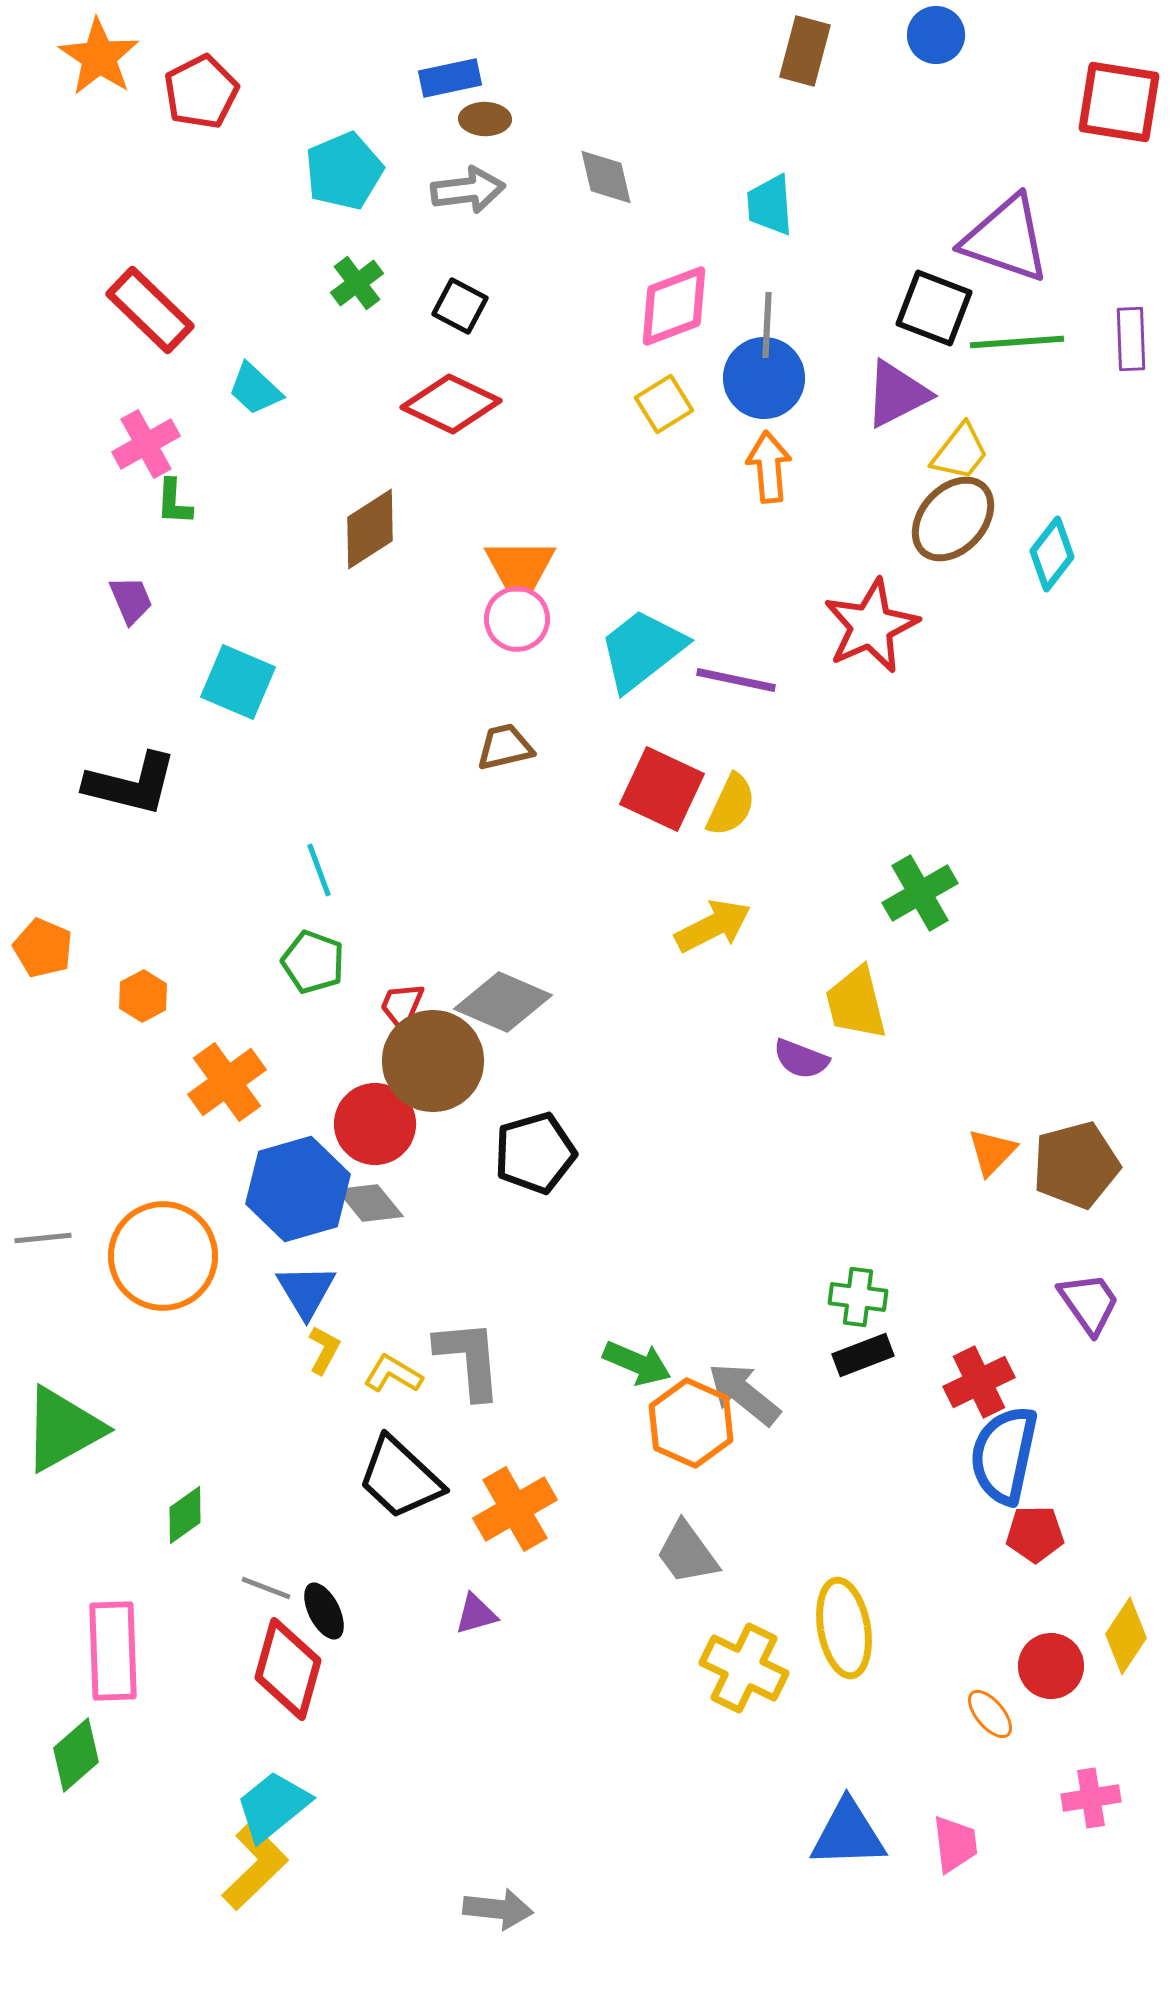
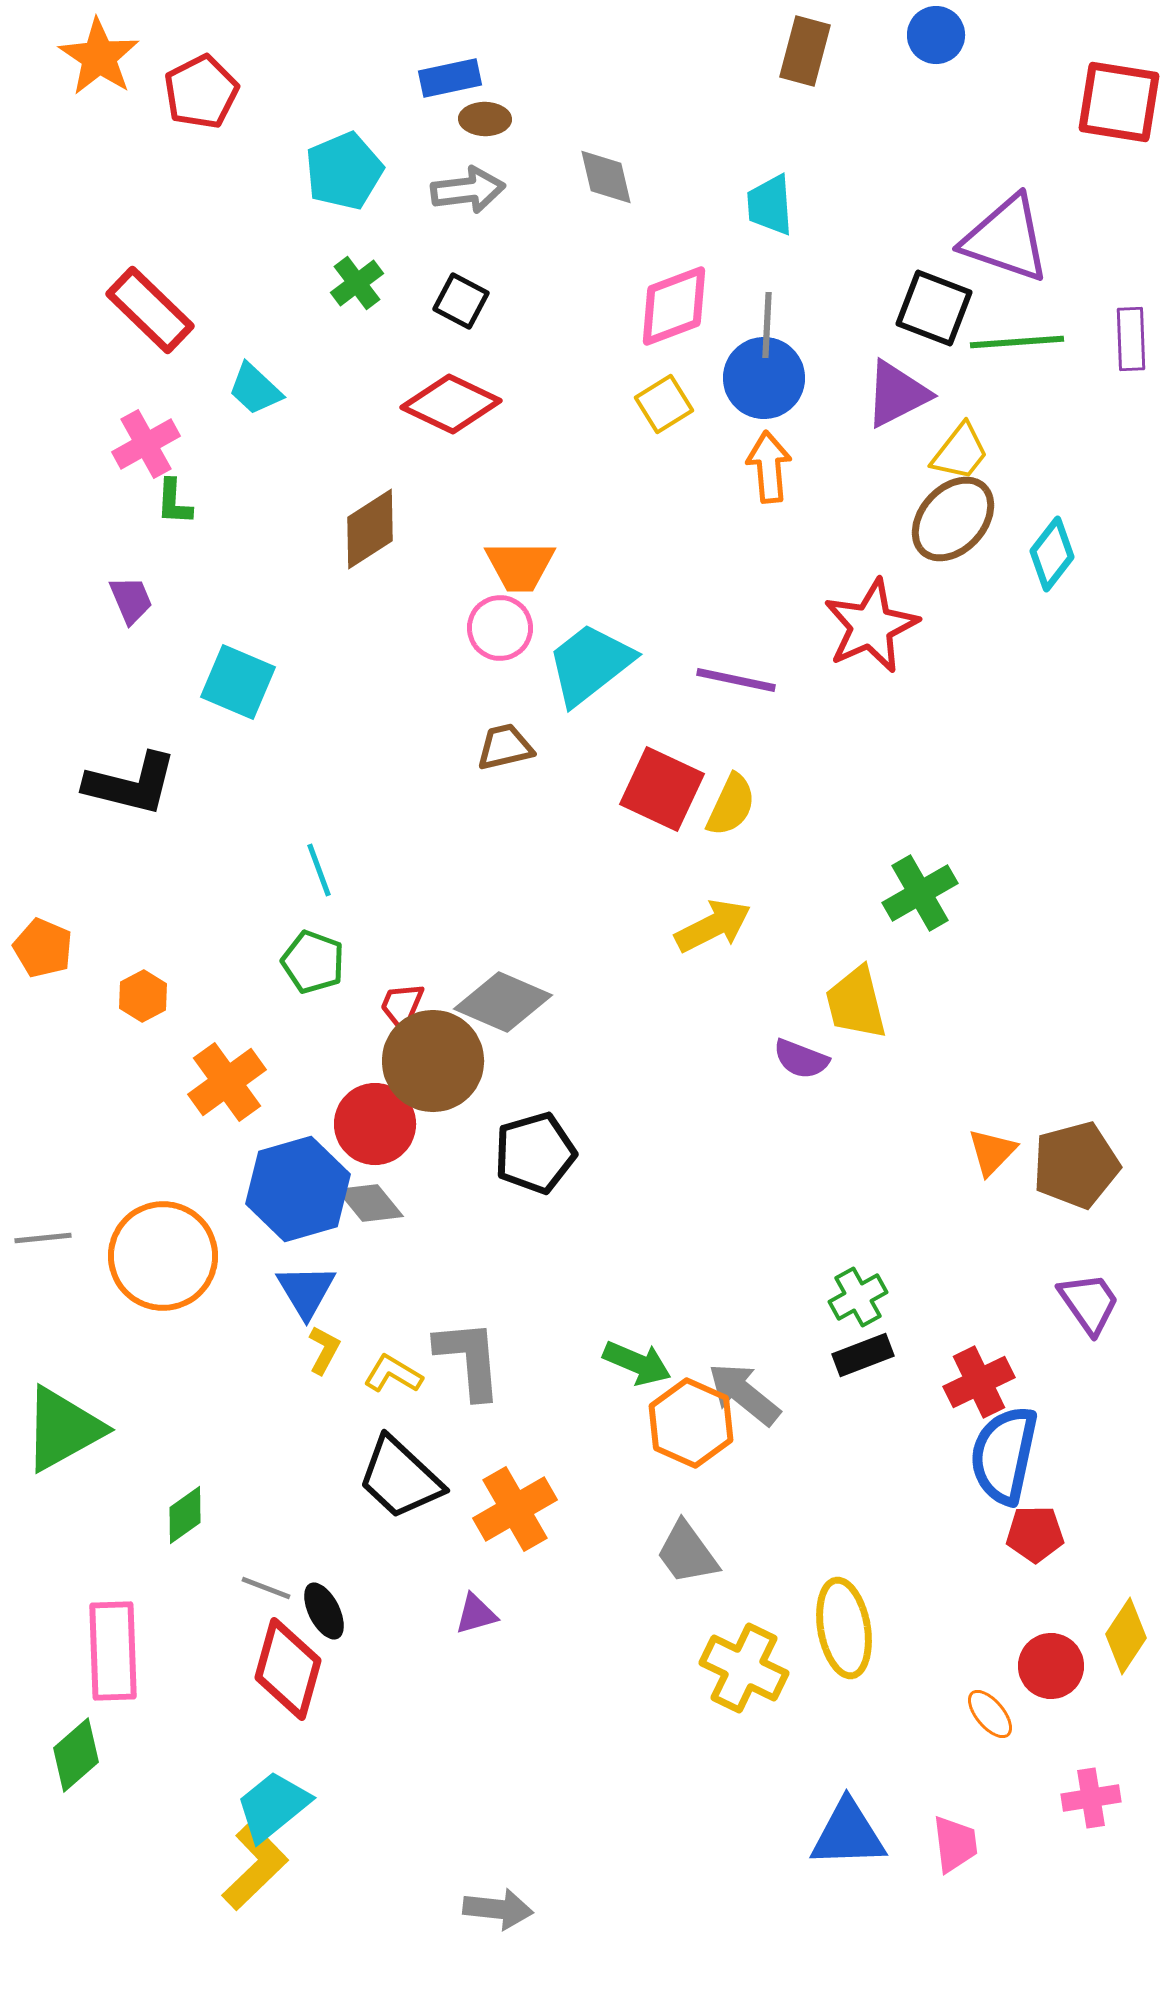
black square at (460, 306): moved 1 px right, 5 px up
pink circle at (517, 619): moved 17 px left, 9 px down
cyan trapezoid at (642, 650): moved 52 px left, 14 px down
green cross at (858, 1297): rotated 36 degrees counterclockwise
